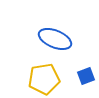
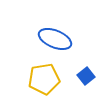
blue square: rotated 18 degrees counterclockwise
